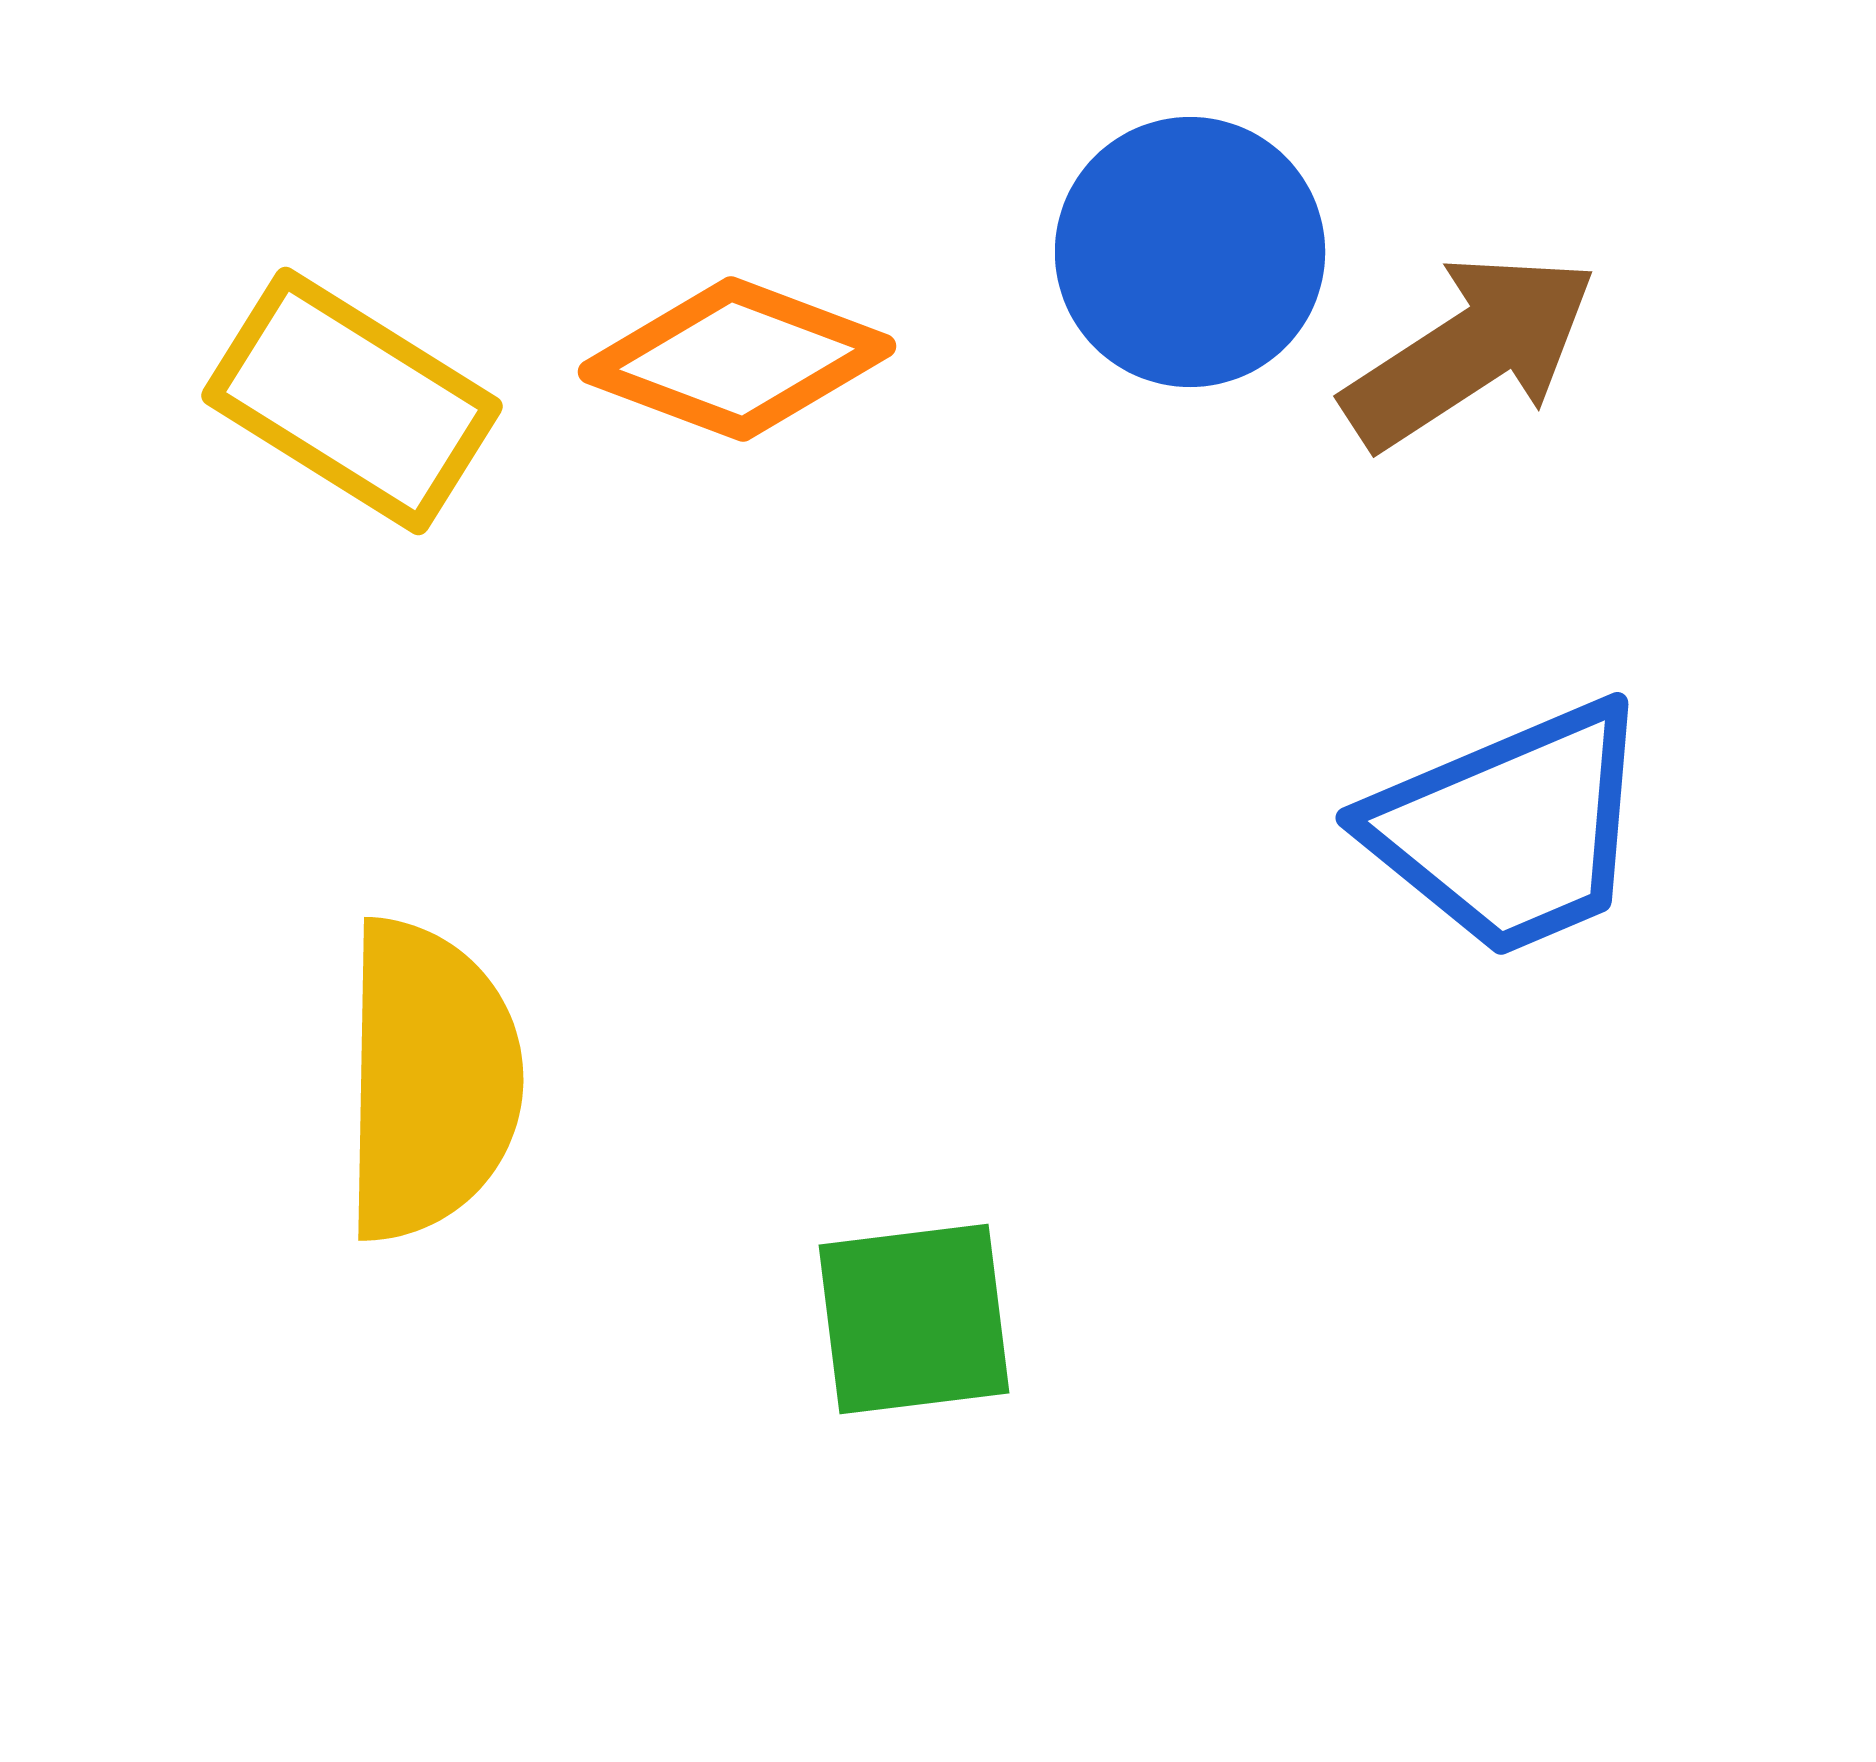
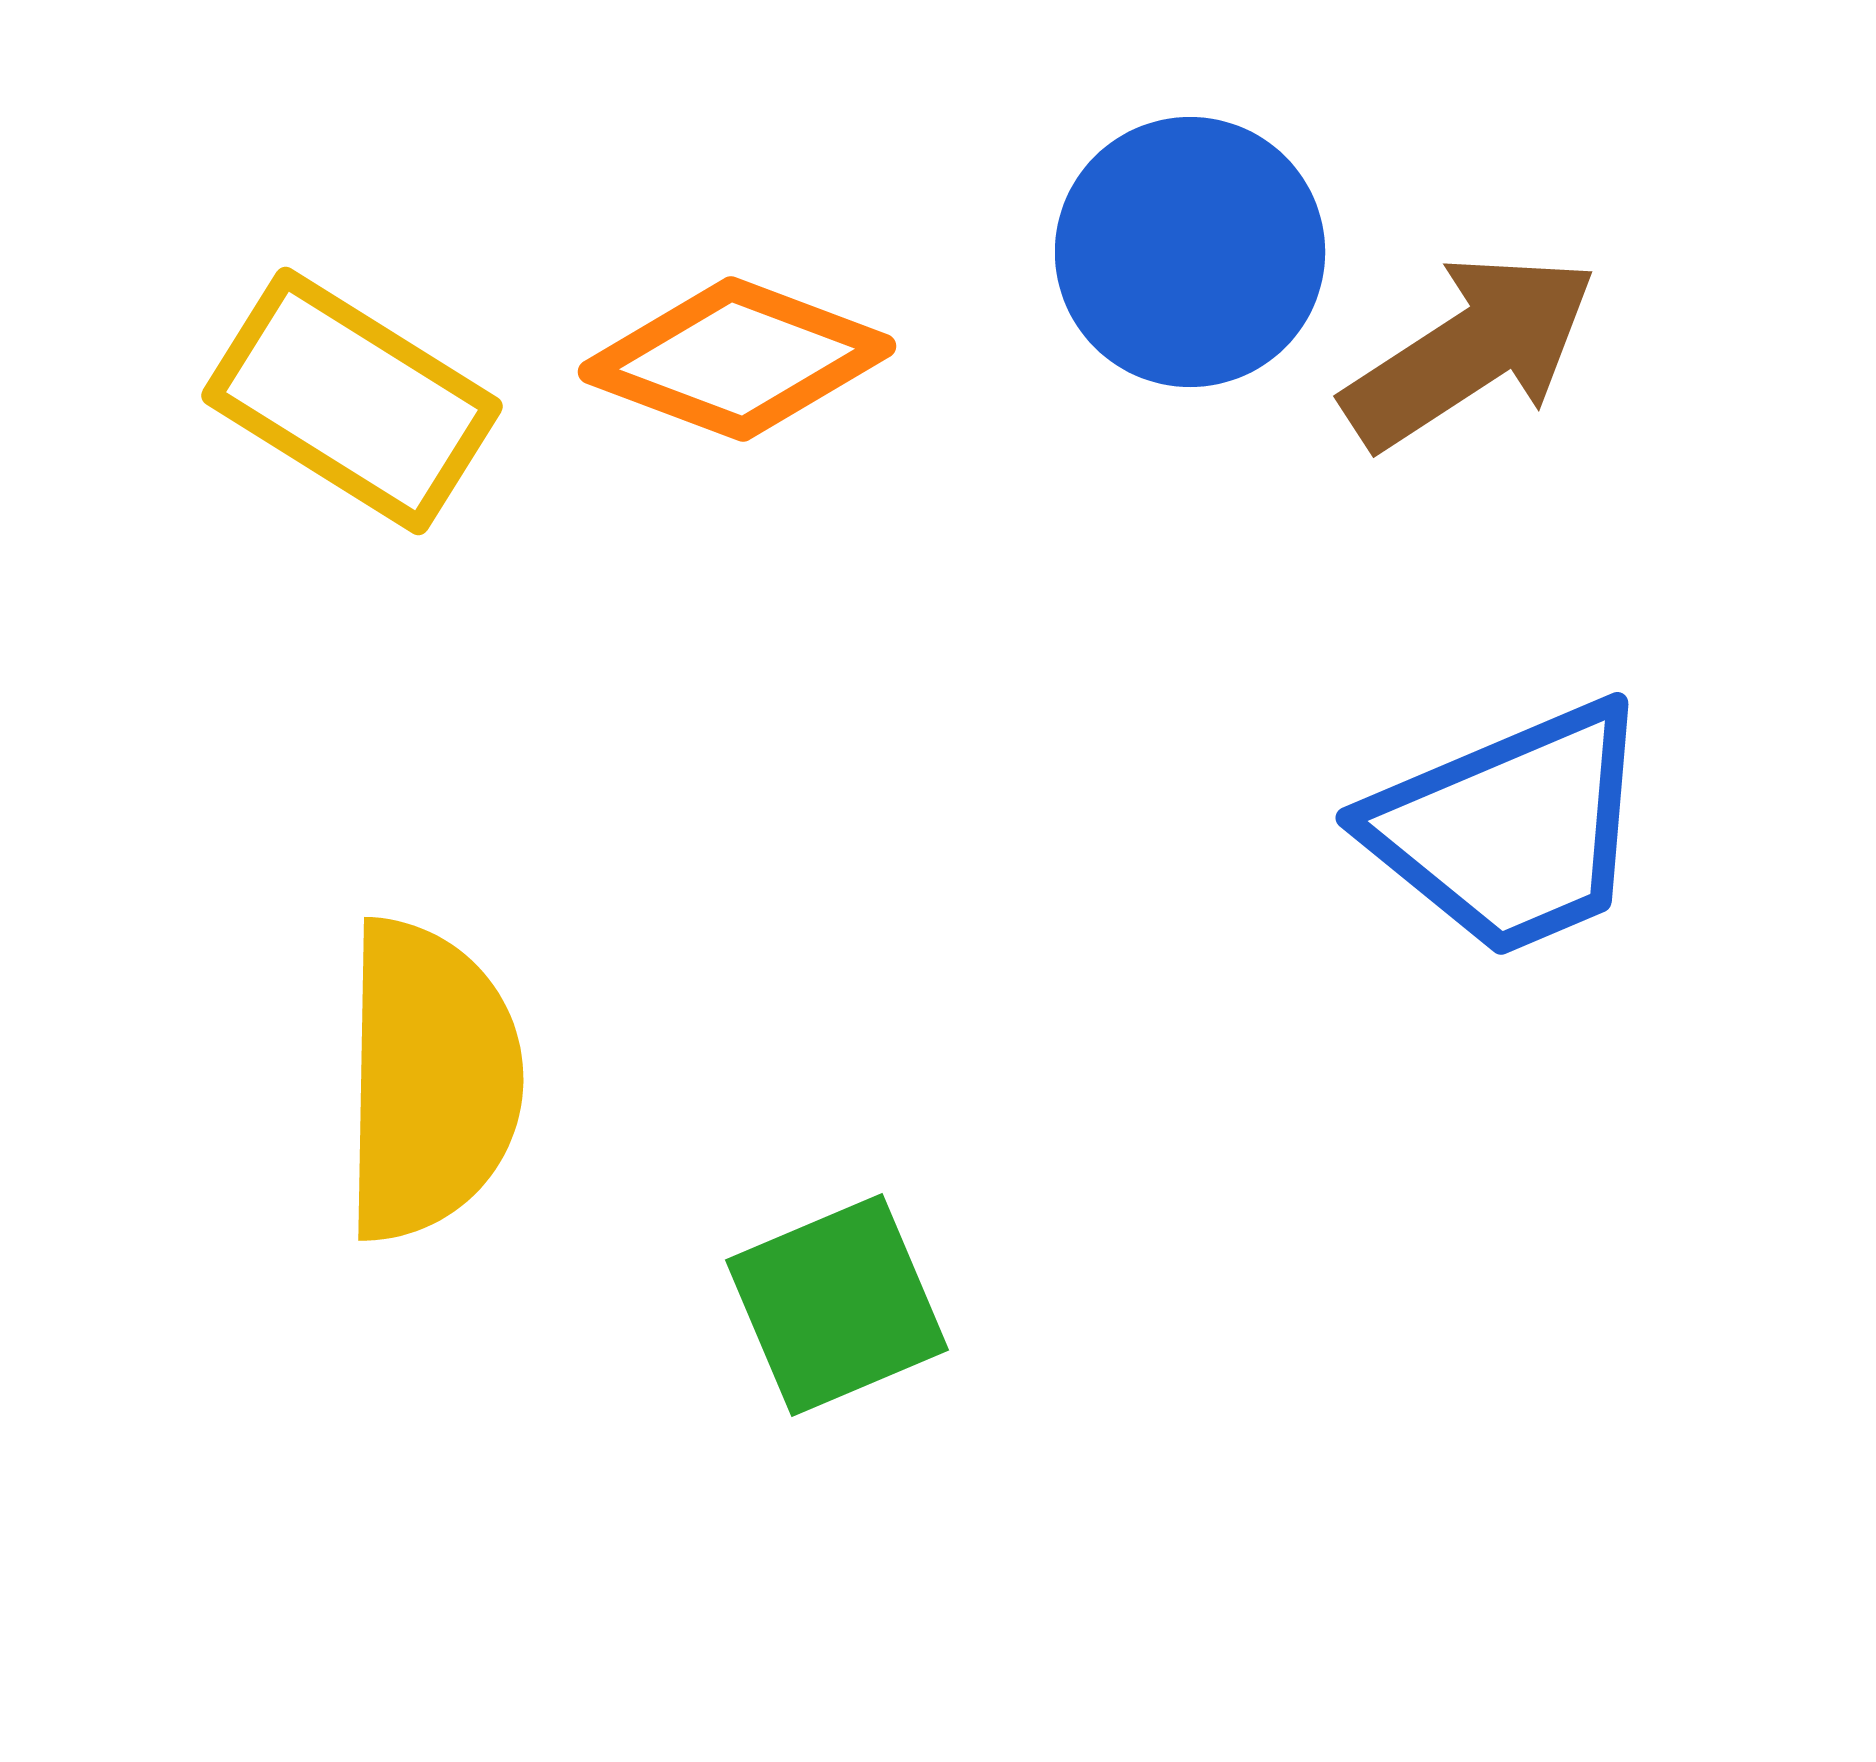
green square: moved 77 px left, 14 px up; rotated 16 degrees counterclockwise
